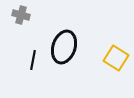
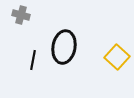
black ellipse: rotated 8 degrees counterclockwise
yellow square: moved 1 px right, 1 px up; rotated 10 degrees clockwise
